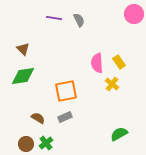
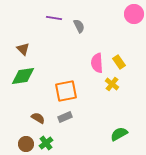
gray semicircle: moved 6 px down
